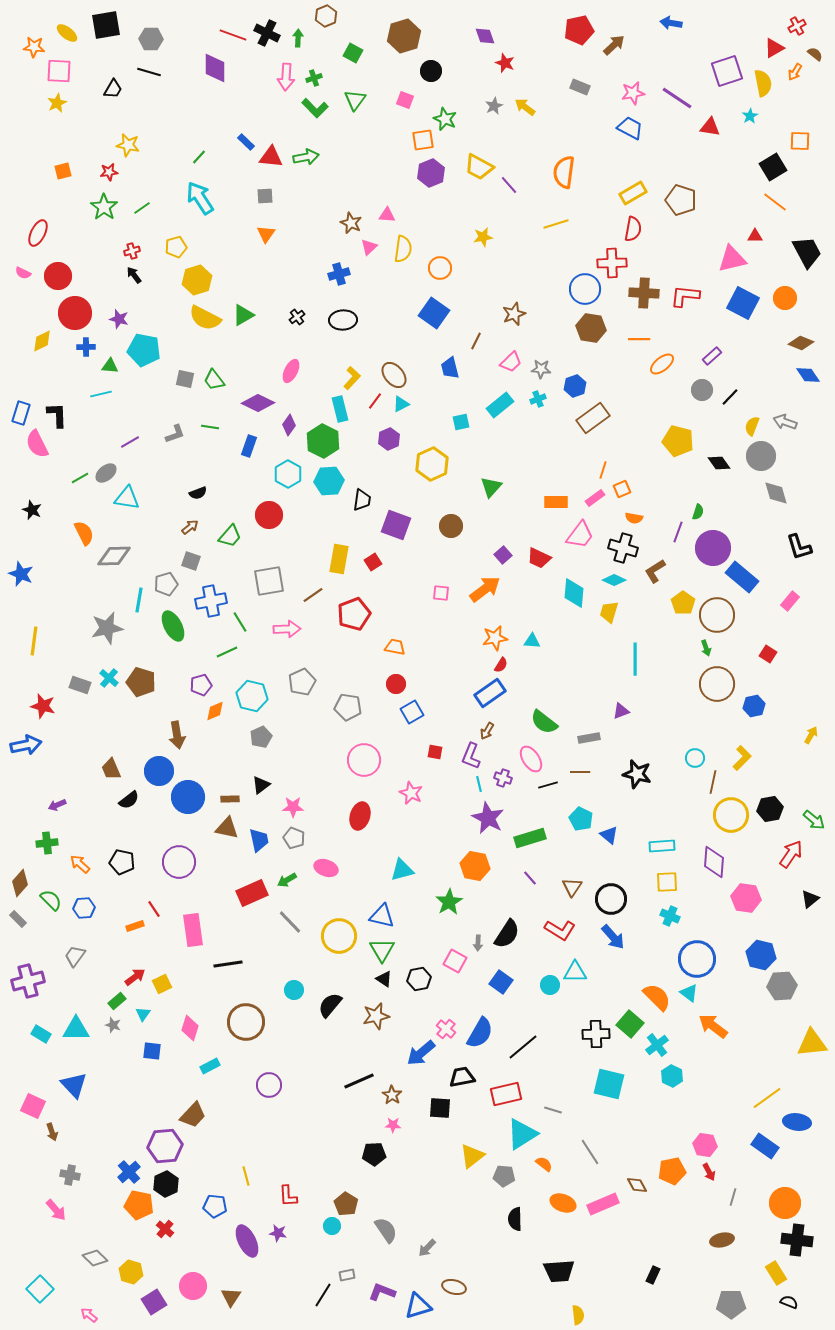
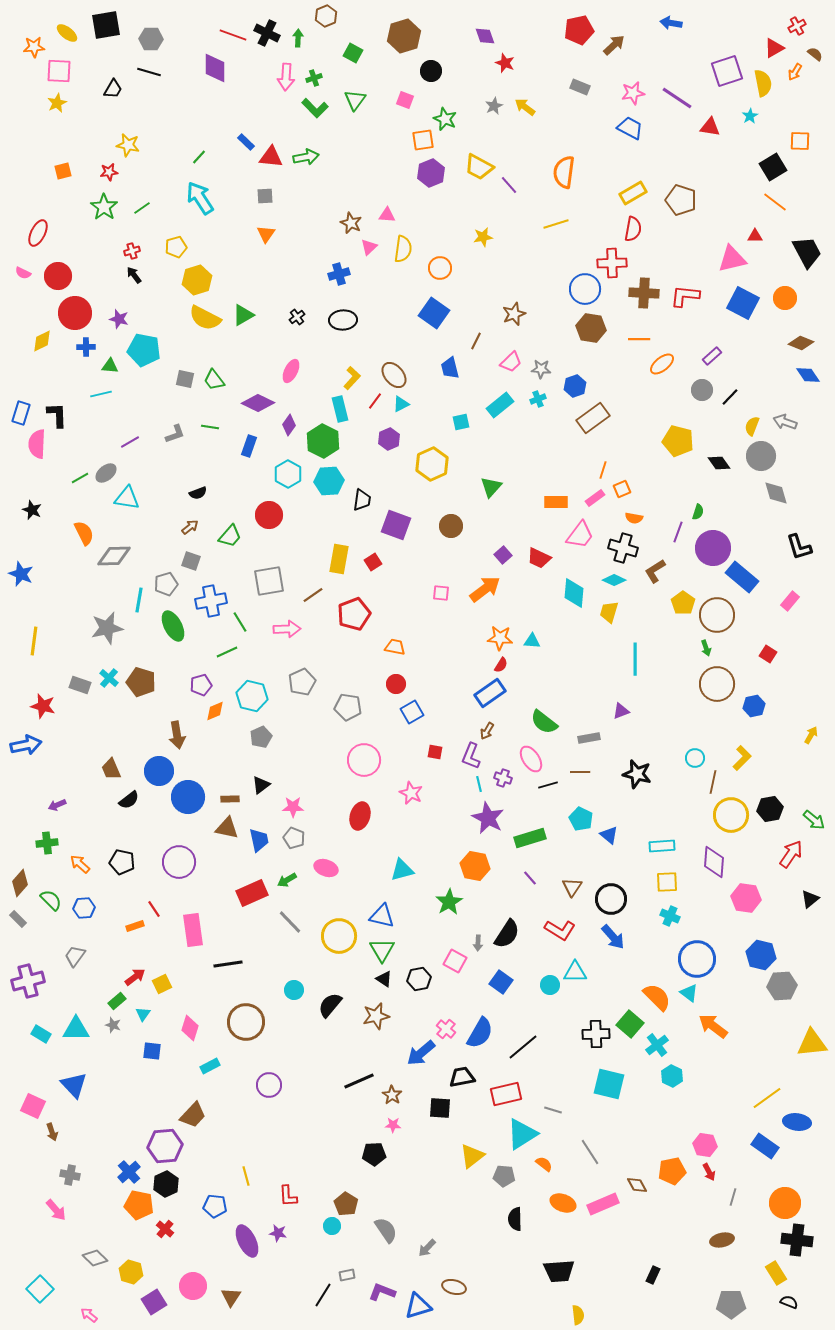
orange star at (34, 47): rotated 10 degrees counterclockwise
pink semicircle at (37, 444): rotated 28 degrees clockwise
orange star at (495, 638): moved 5 px right; rotated 15 degrees clockwise
